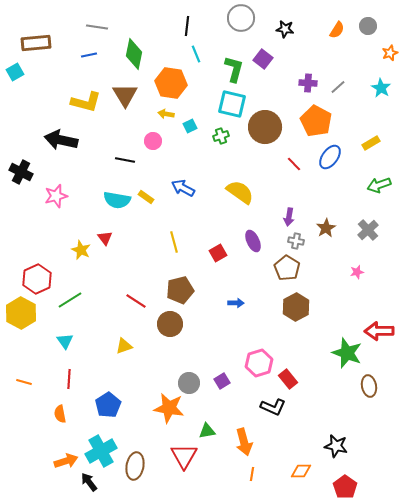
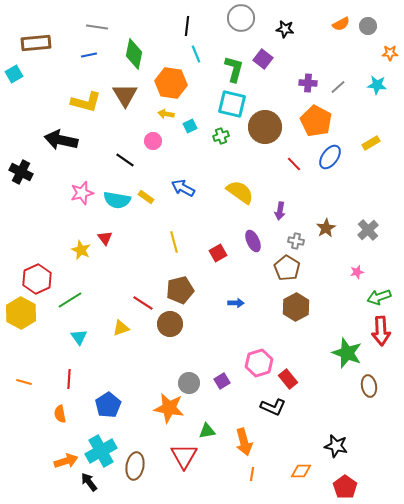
orange semicircle at (337, 30): moved 4 px right, 6 px up; rotated 30 degrees clockwise
orange star at (390, 53): rotated 21 degrees clockwise
cyan square at (15, 72): moved 1 px left, 2 px down
cyan star at (381, 88): moved 4 px left, 3 px up; rotated 24 degrees counterclockwise
black line at (125, 160): rotated 24 degrees clockwise
green arrow at (379, 185): moved 112 px down
pink star at (56, 196): moved 26 px right, 3 px up
purple arrow at (289, 217): moved 9 px left, 6 px up
red line at (136, 301): moved 7 px right, 2 px down
red arrow at (379, 331): moved 2 px right; rotated 92 degrees counterclockwise
cyan triangle at (65, 341): moved 14 px right, 4 px up
yellow triangle at (124, 346): moved 3 px left, 18 px up
